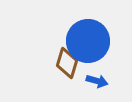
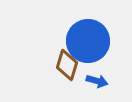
brown diamond: moved 2 px down
